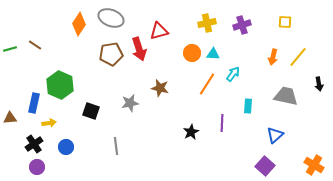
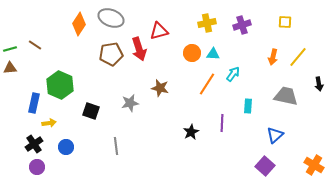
brown triangle: moved 50 px up
